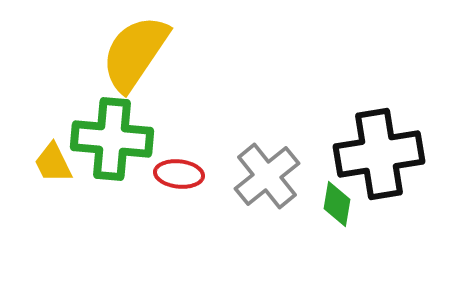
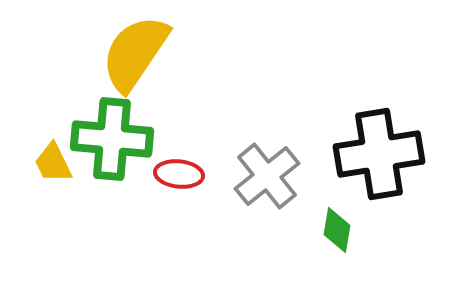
green diamond: moved 26 px down
